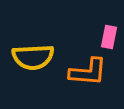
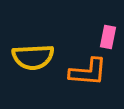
pink rectangle: moved 1 px left
